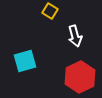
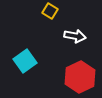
white arrow: rotated 65 degrees counterclockwise
cyan square: rotated 20 degrees counterclockwise
